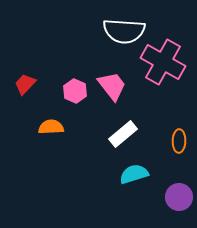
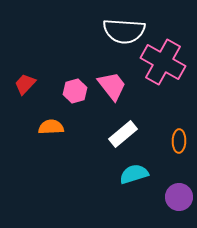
pink hexagon: rotated 20 degrees clockwise
